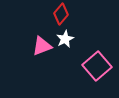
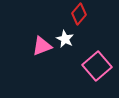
red diamond: moved 18 px right
white star: rotated 18 degrees counterclockwise
